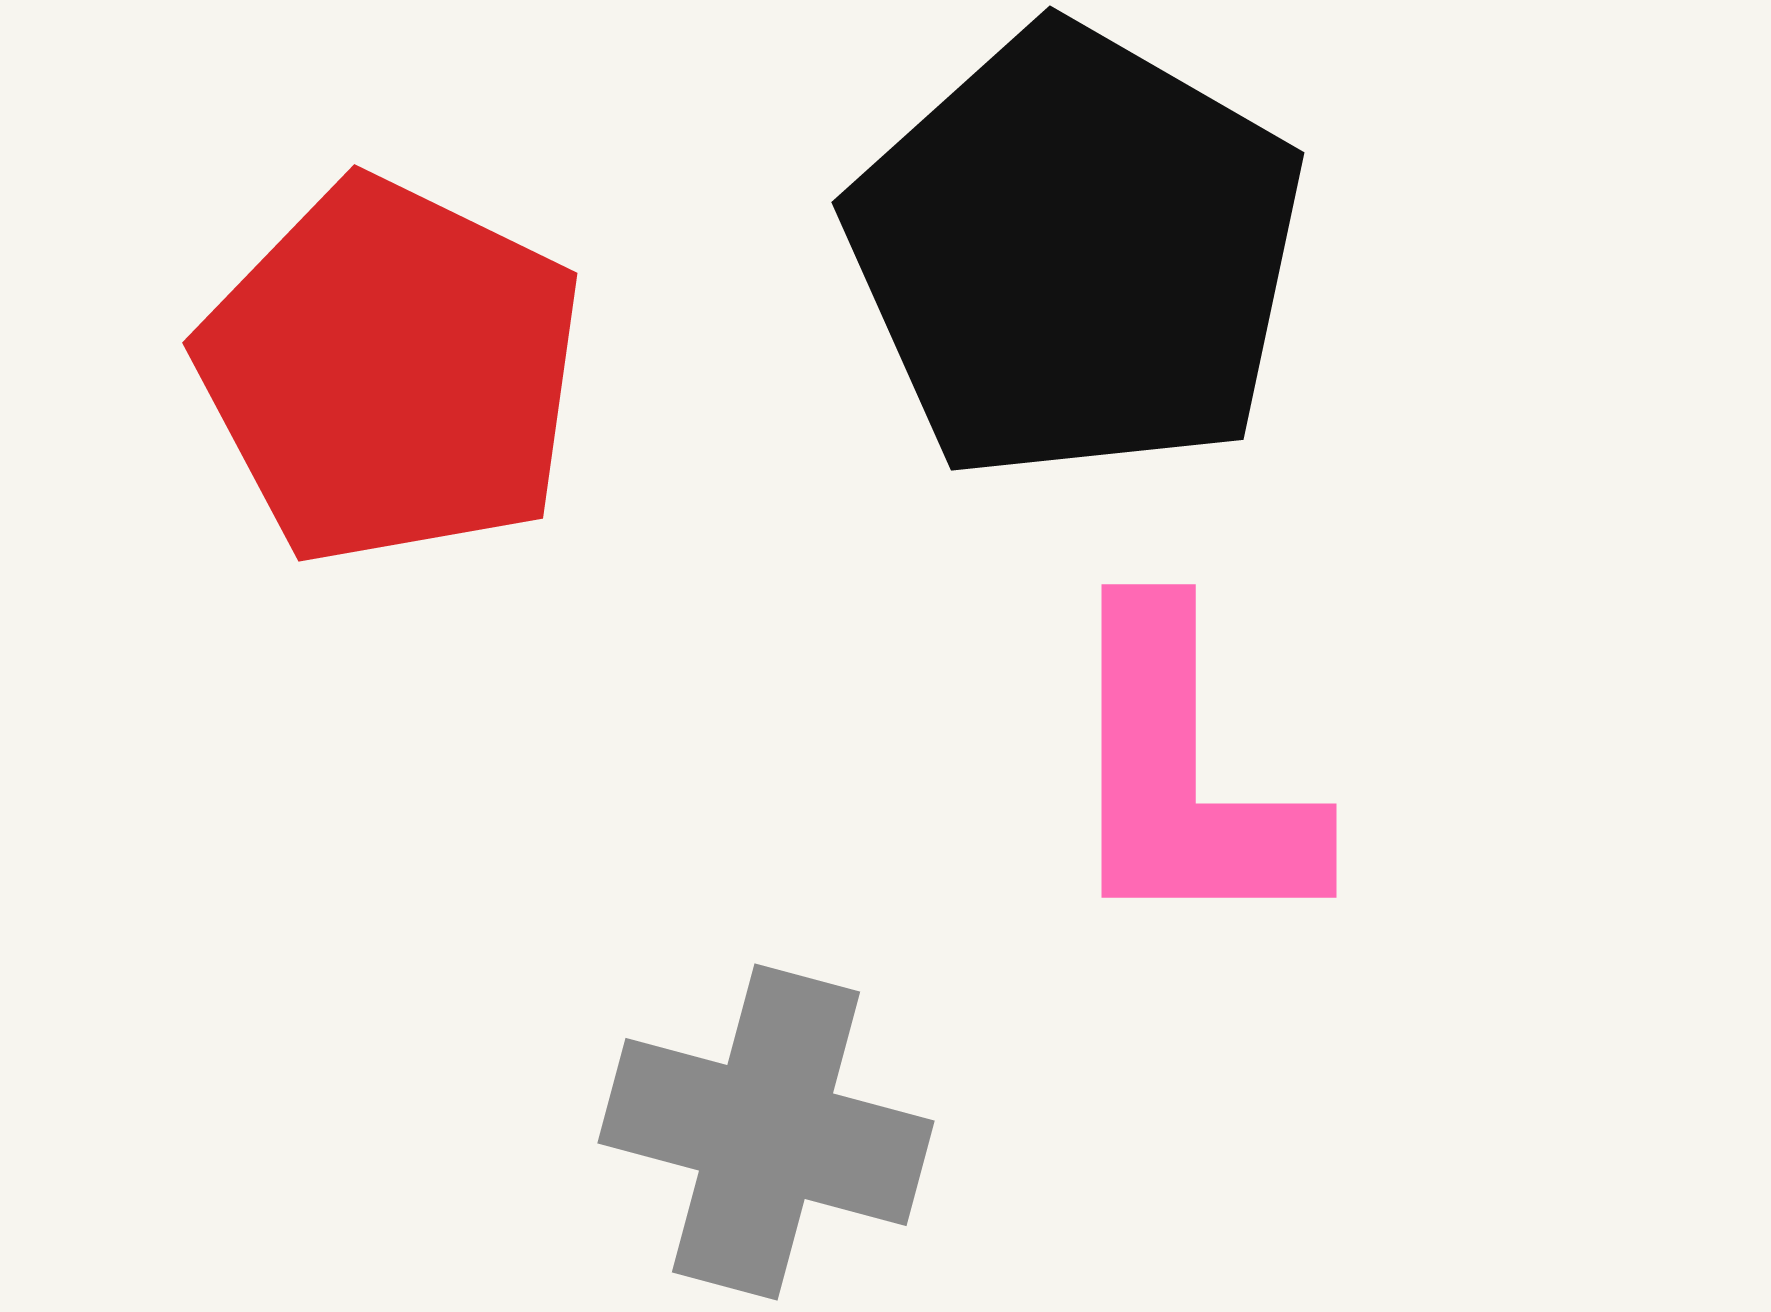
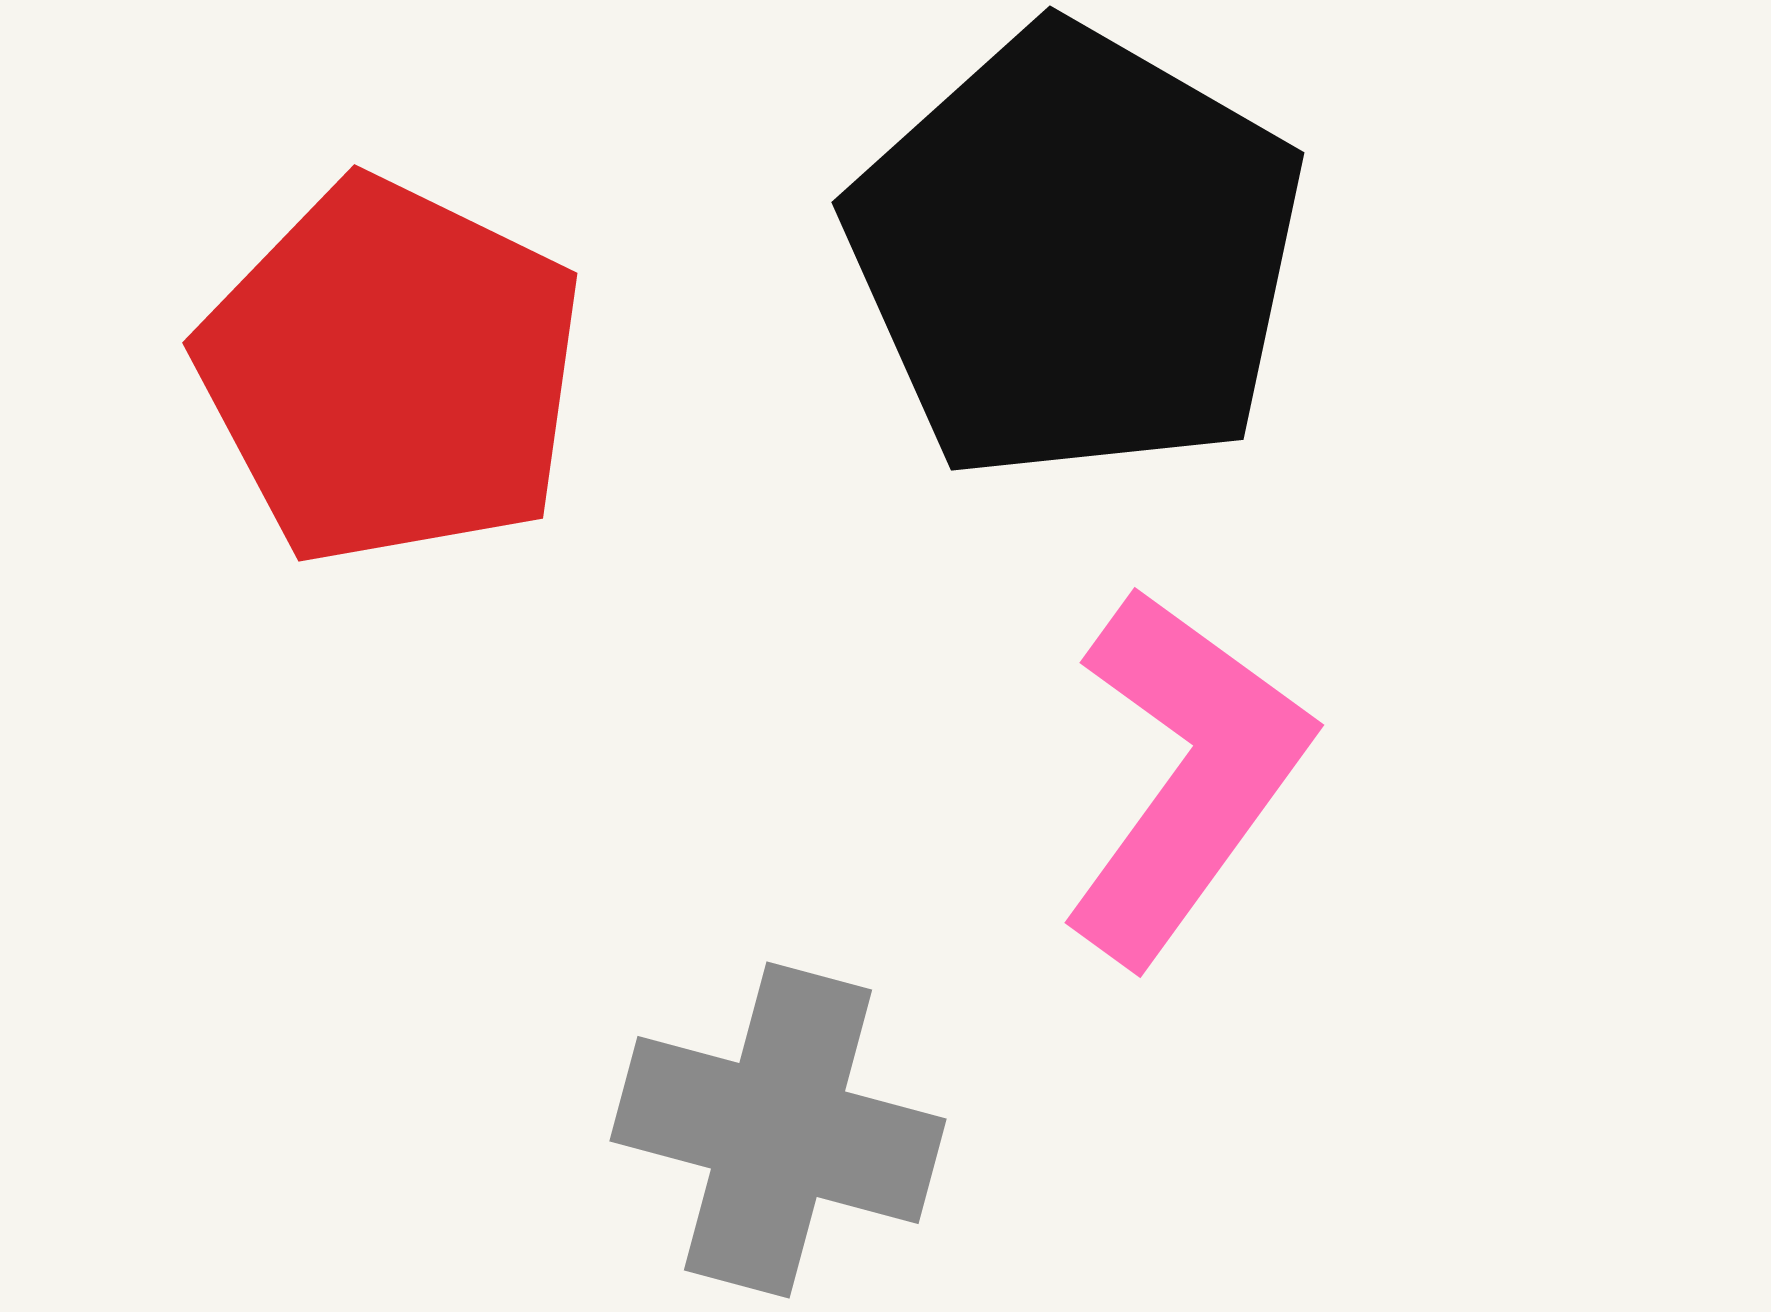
pink L-shape: rotated 144 degrees counterclockwise
gray cross: moved 12 px right, 2 px up
